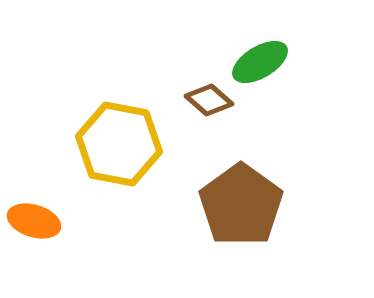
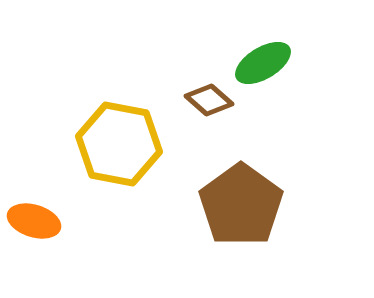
green ellipse: moved 3 px right, 1 px down
